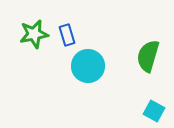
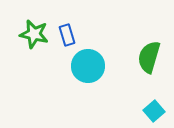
green star: rotated 24 degrees clockwise
green semicircle: moved 1 px right, 1 px down
cyan square: rotated 20 degrees clockwise
